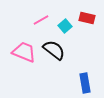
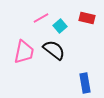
pink line: moved 2 px up
cyan square: moved 5 px left
pink trapezoid: rotated 80 degrees clockwise
